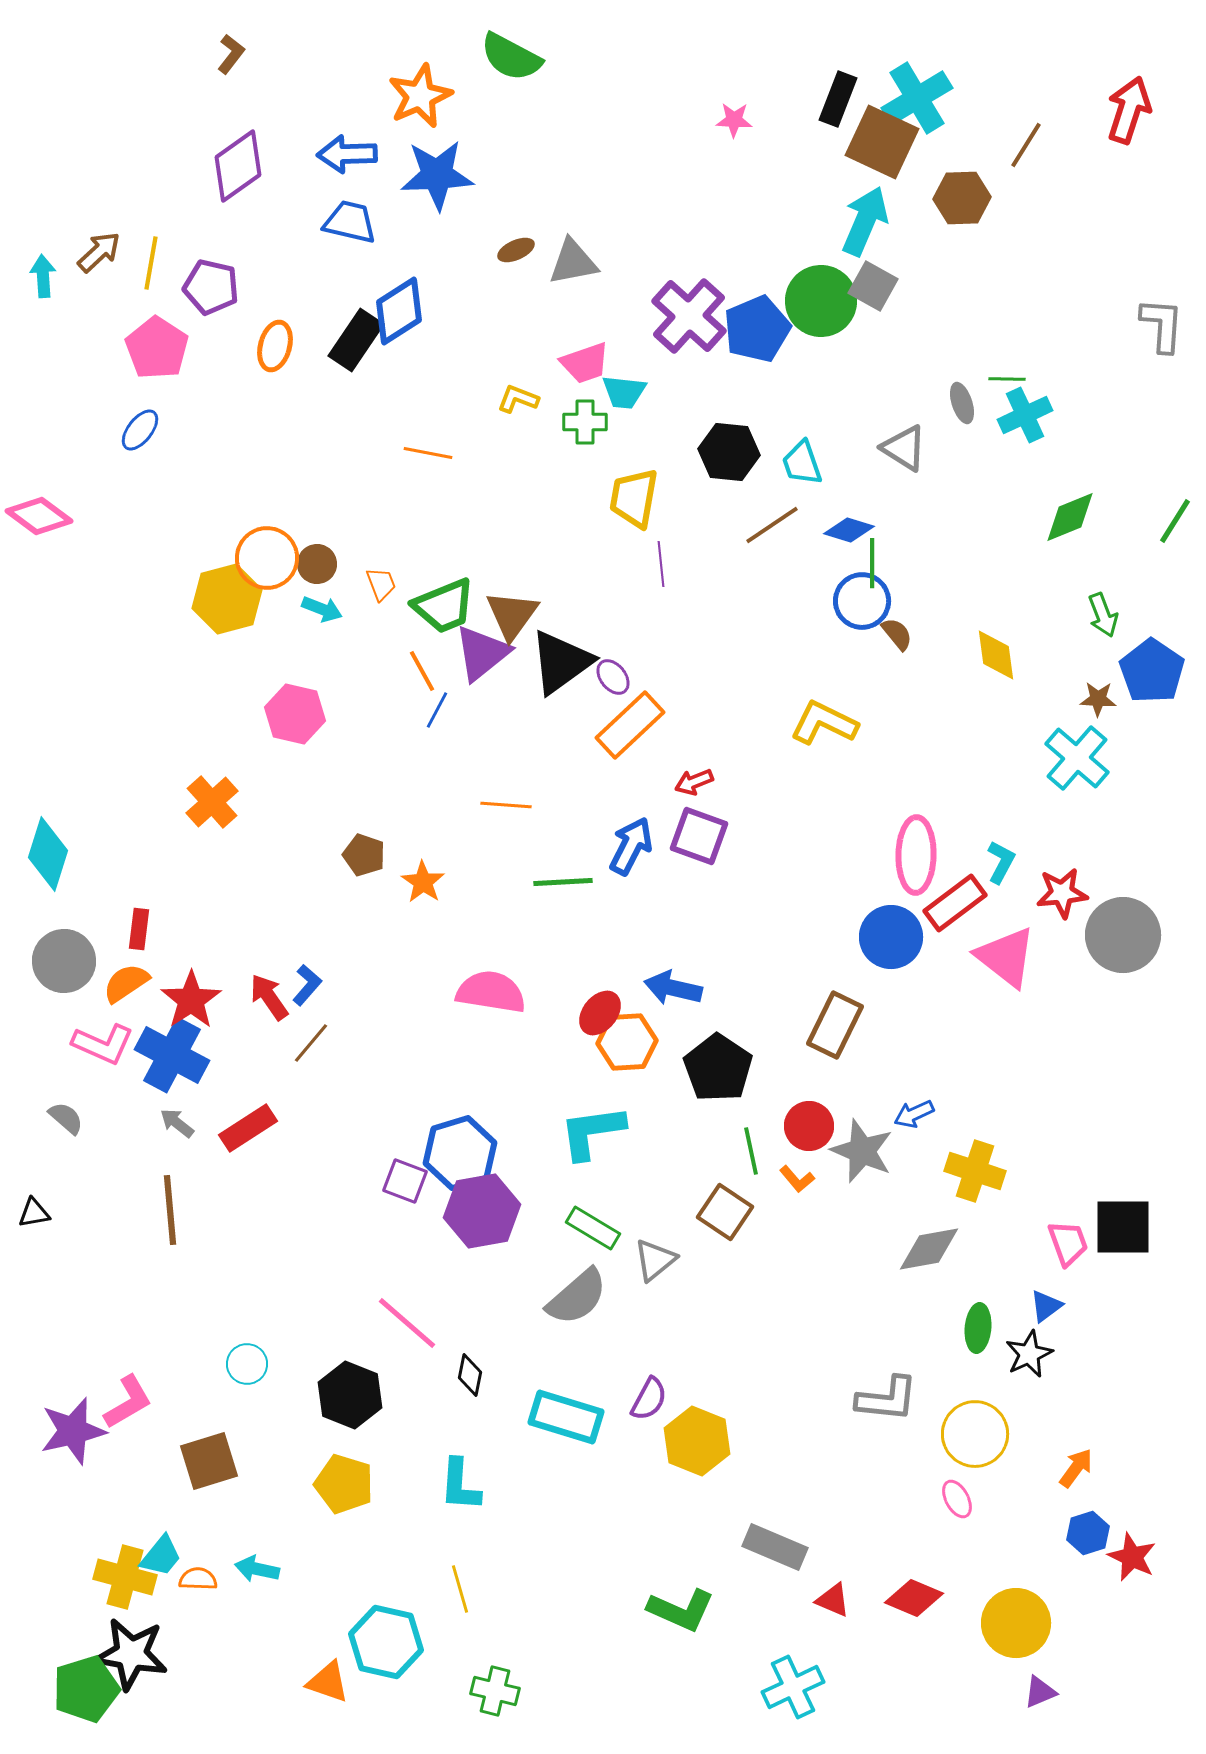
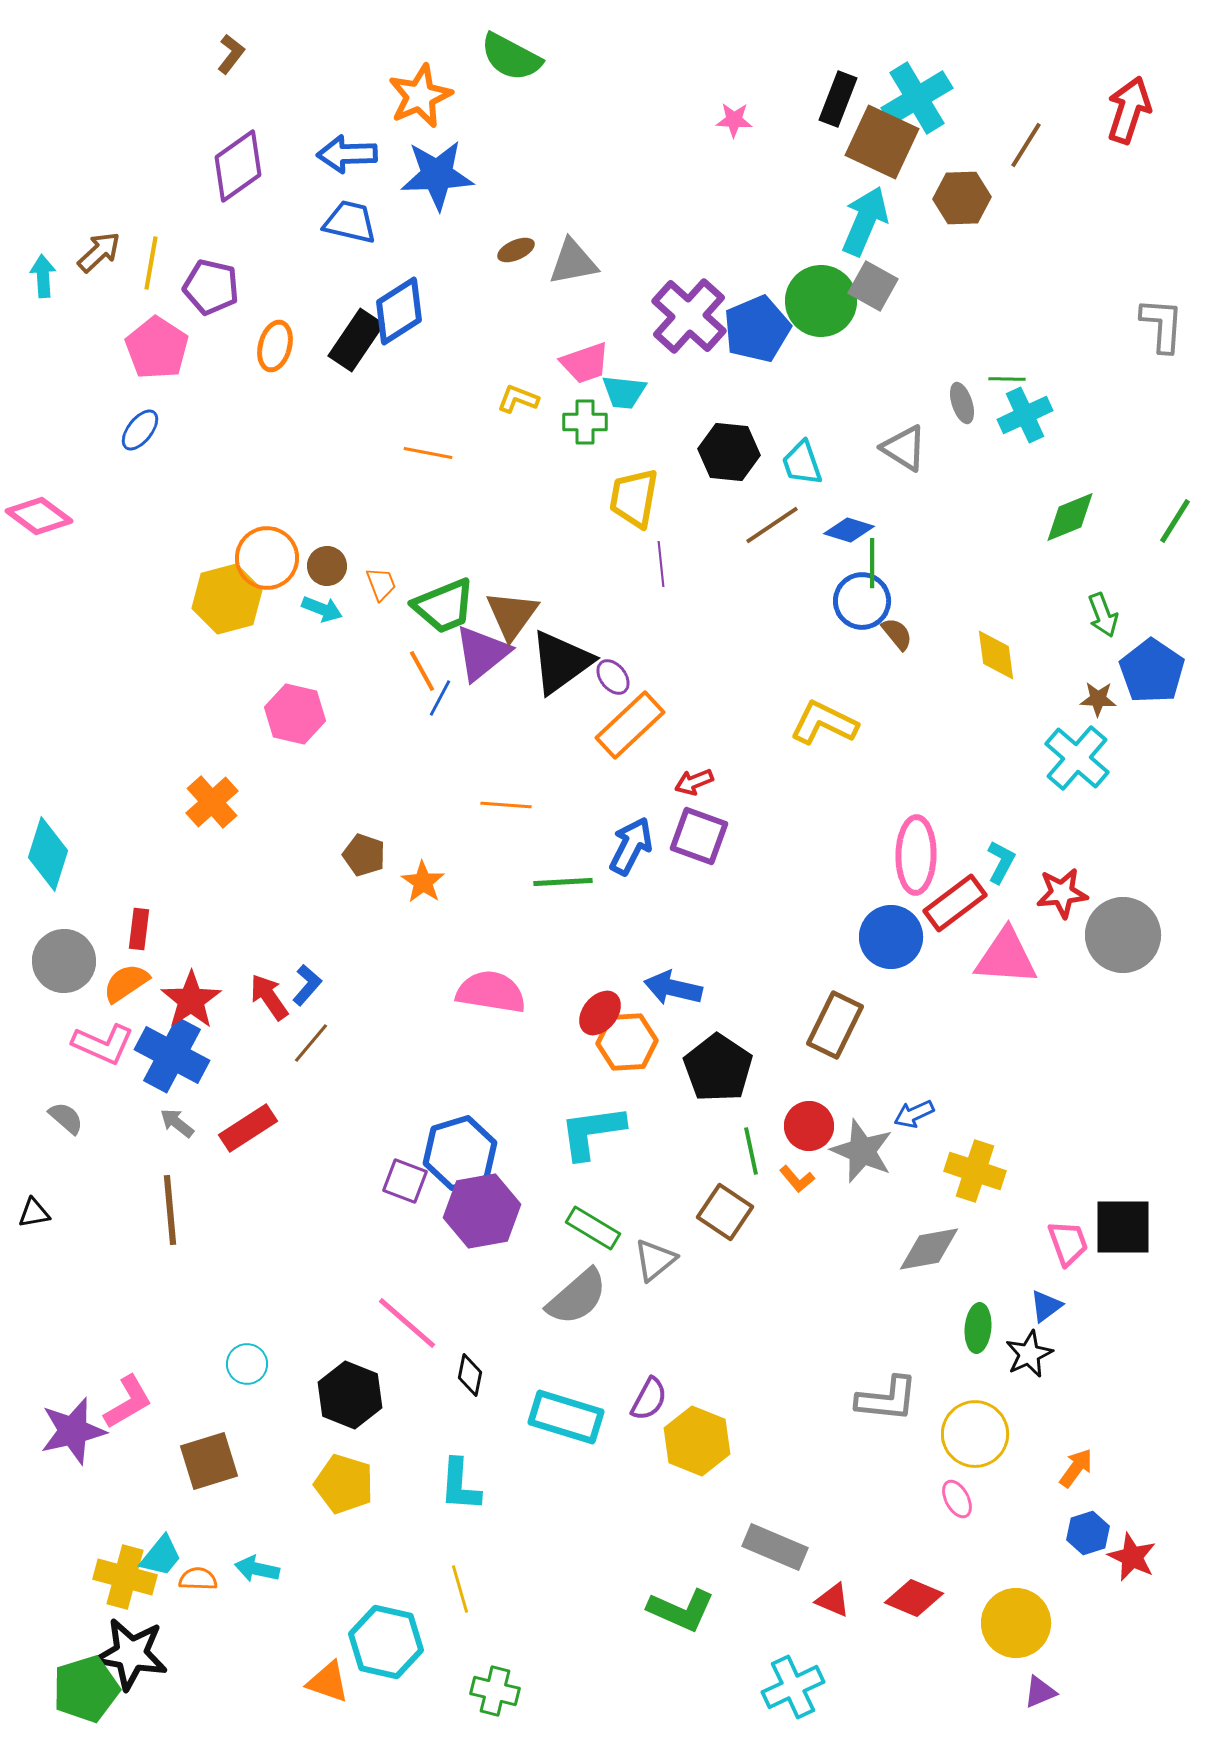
brown circle at (317, 564): moved 10 px right, 2 px down
blue line at (437, 710): moved 3 px right, 12 px up
pink triangle at (1006, 957): rotated 34 degrees counterclockwise
